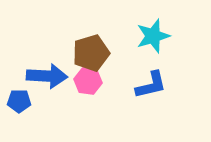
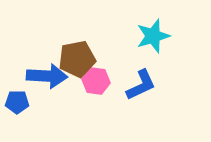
brown pentagon: moved 14 px left, 6 px down; rotated 6 degrees clockwise
pink hexagon: moved 8 px right
blue L-shape: moved 10 px left; rotated 12 degrees counterclockwise
blue pentagon: moved 2 px left, 1 px down
